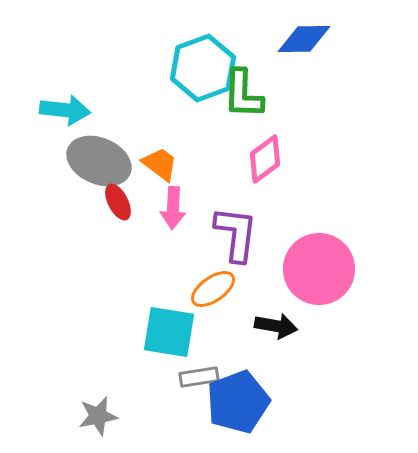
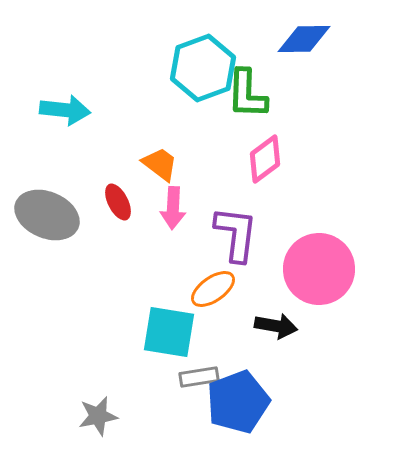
green L-shape: moved 4 px right
gray ellipse: moved 52 px left, 54 px down
